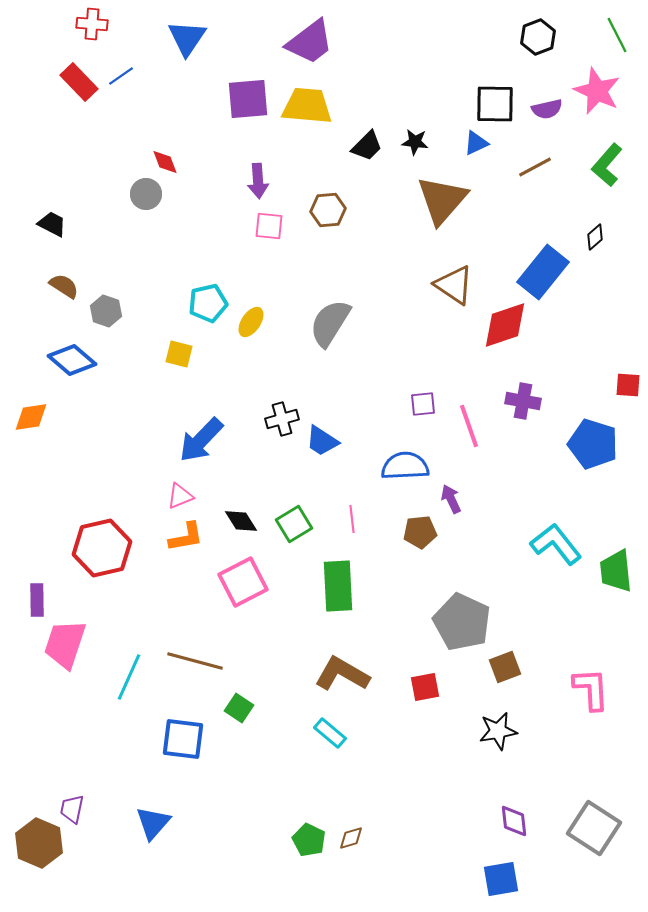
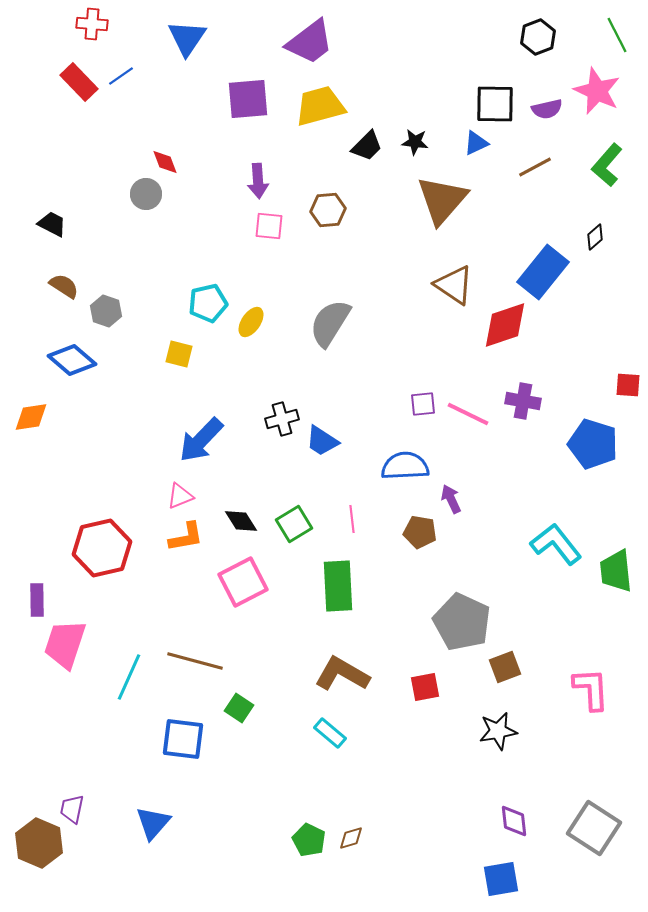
yellow trapezoid at (307, 106): moved 13 px right; rotated 20 degrees counterclockwise
pink line at (469, 426): moved 1 px left, 12 px up; rotated 45 degrees counterclockwise
brown pentagon at (420, 532): rotated 16 degrees clockwise
